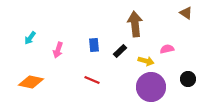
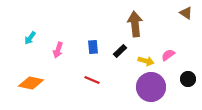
blue rectangle: moved 1 px left, 2 px down
pink semicircle: moved 1 px right, 6 px down; rotated 24 degrees counterclockwise
orange diamond: moved 1 px down
